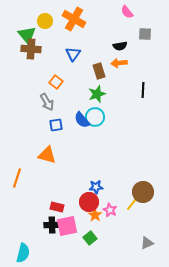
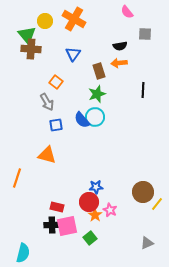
yellow line: moved 25 px right
